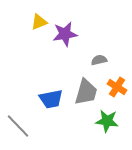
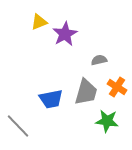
purple star: rotated 20 degrees counterclockwise
